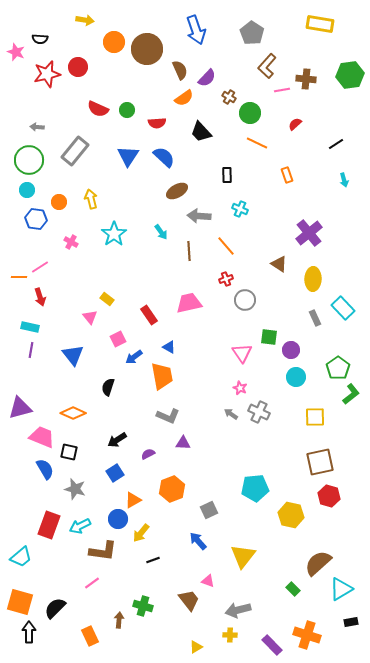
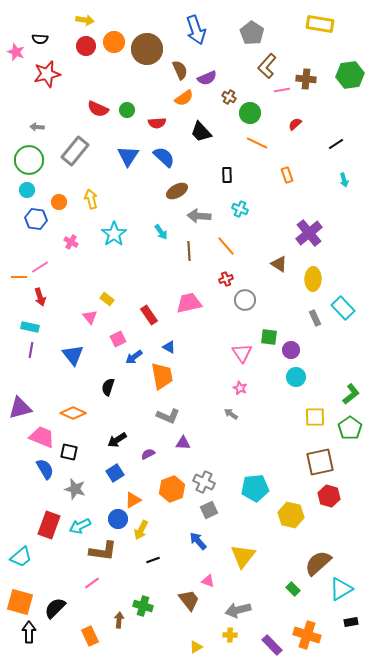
red circle at (78, 67): moved 8 px right, 21 px up
purple semicircle at (207, 78): rotated 24 degrees clockwise
green pentagon at (338, 368): moved 12 px right, 60 px down
gray cross at (259, 412): moved 55 px left, 70 px down
yellow arrow at (141, 533): moved 3 px up; rotated 12 degrees counterclockwise
